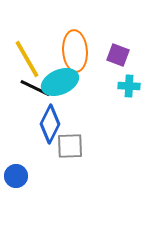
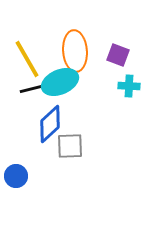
black line: rotated 40 degrees counterclockwise
blue diamond: rotated 21 degrees clockwise
